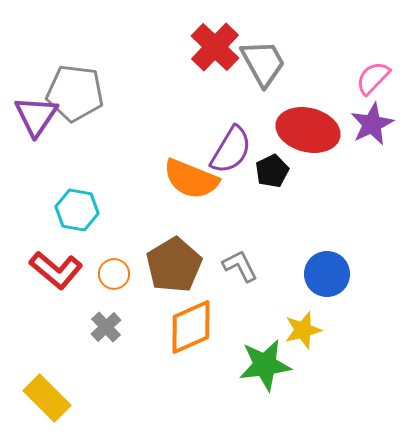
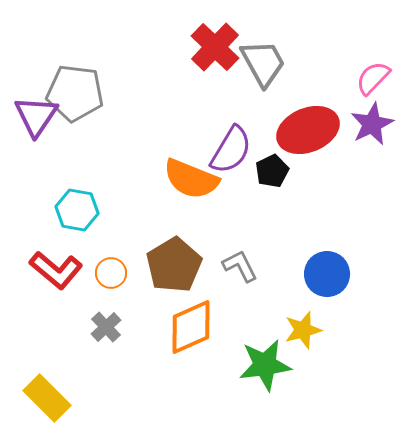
red ellipse: rotated 36 degrees counterclockwise
orange circle: moved 3 px left, 1 px up
